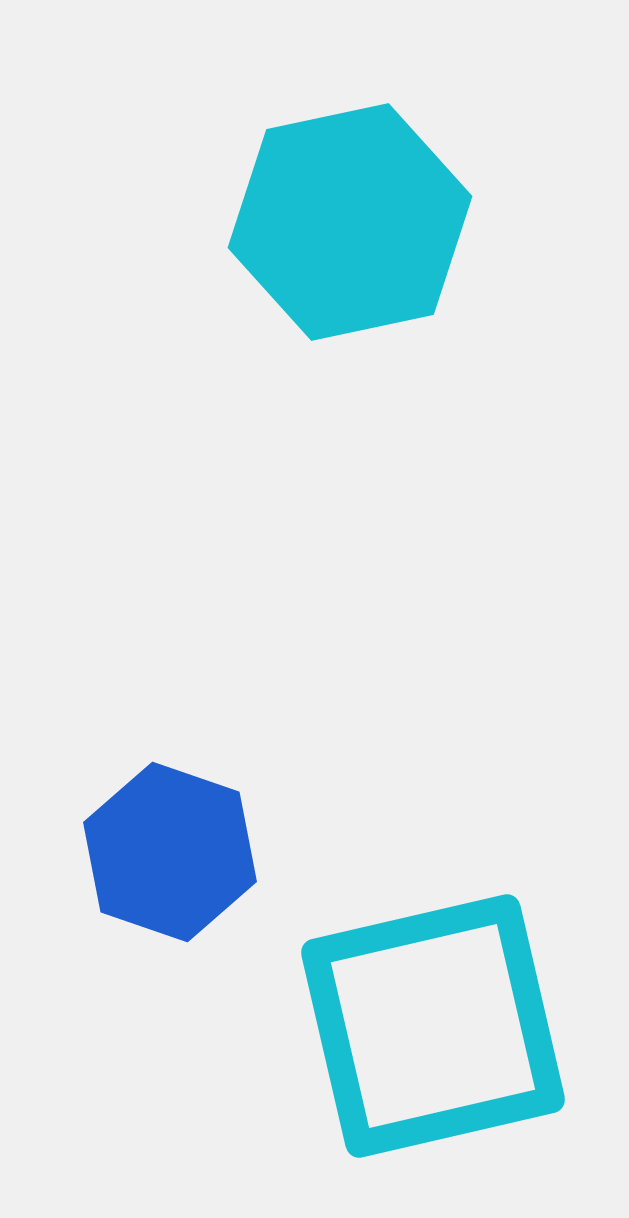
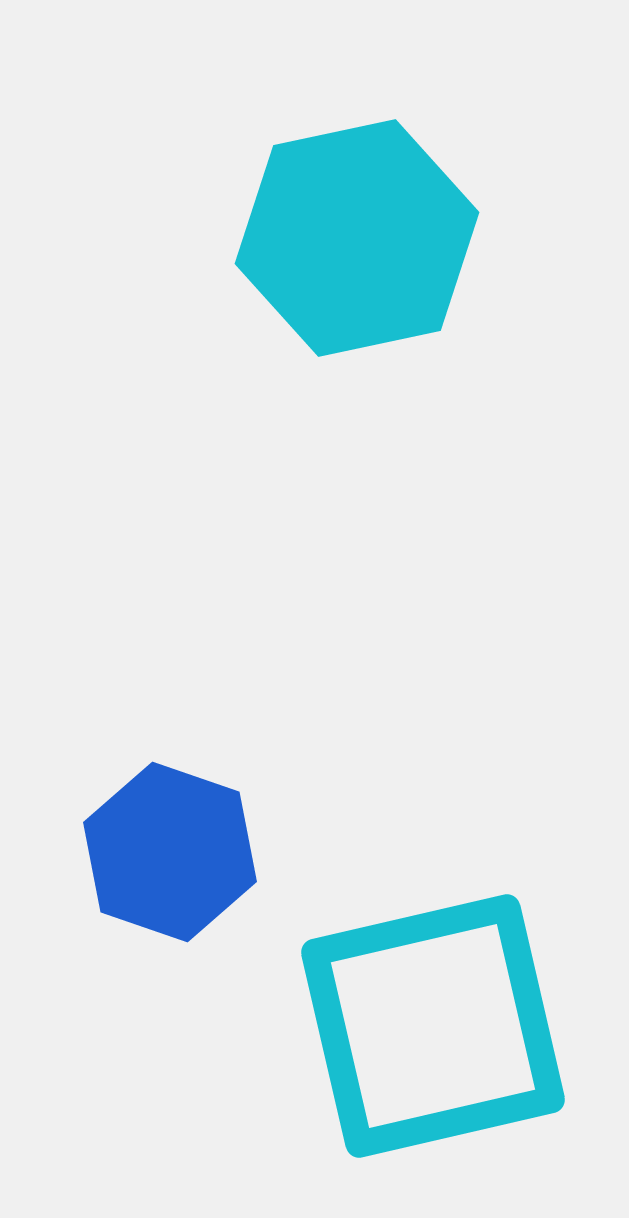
cyan hexagon: moved 7 px right, 16 px down
